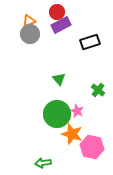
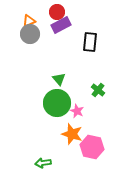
black rectangle: rotated 66 degrees counterclockwise
green circle: moved 11 px up
